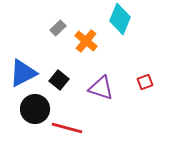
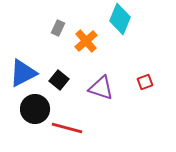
gray rectangle: rotated 21 degrees counterclockwise
orange cross: rotated 10 degrees clockwise
